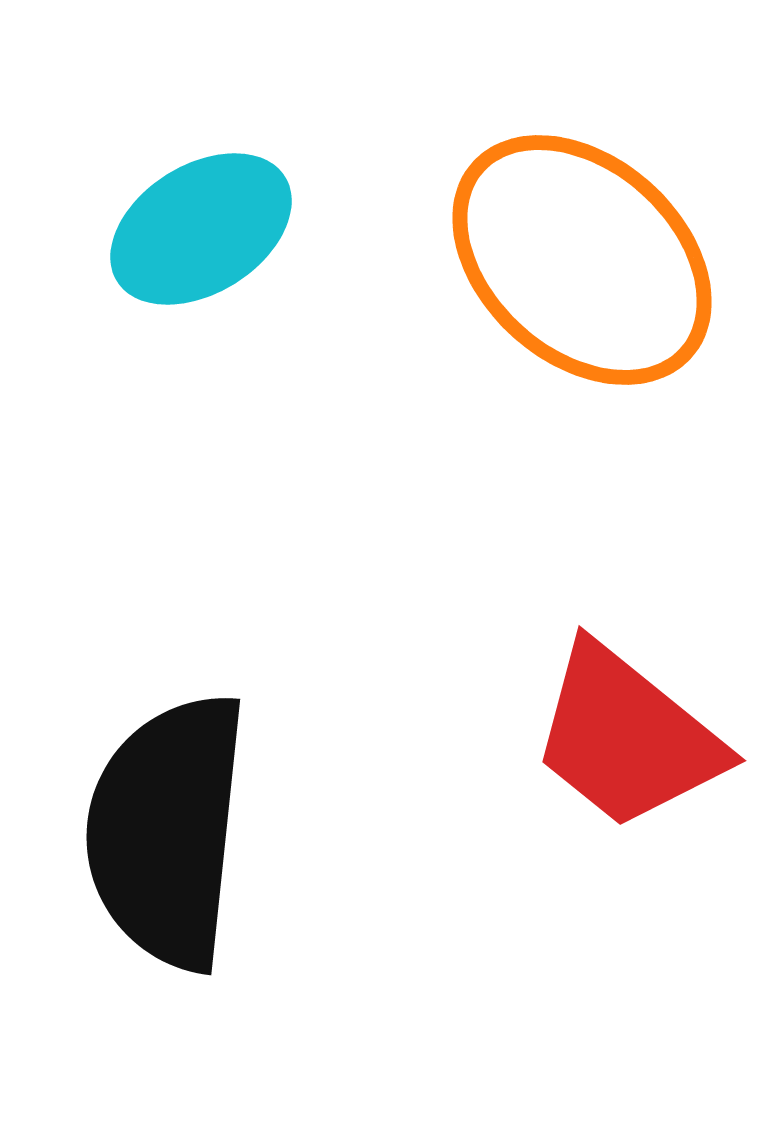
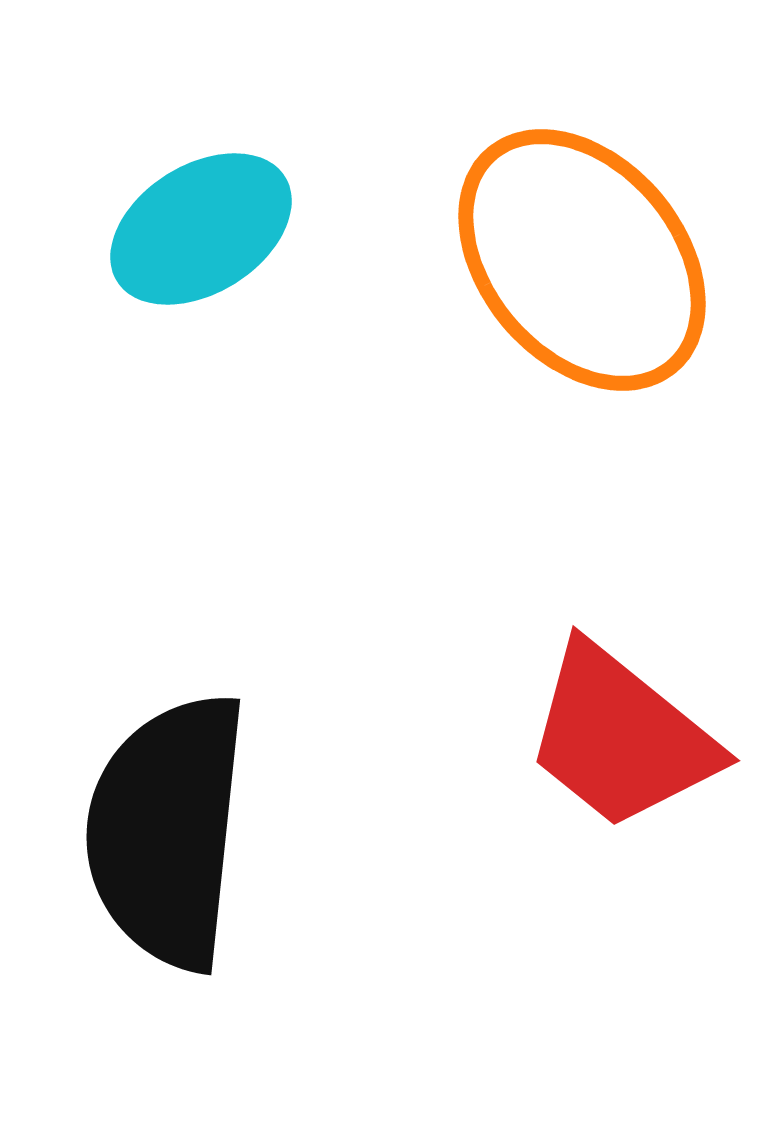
orange ellipse: rotated 8 degrees clockwise
red trapezoid: moved 6 px left
